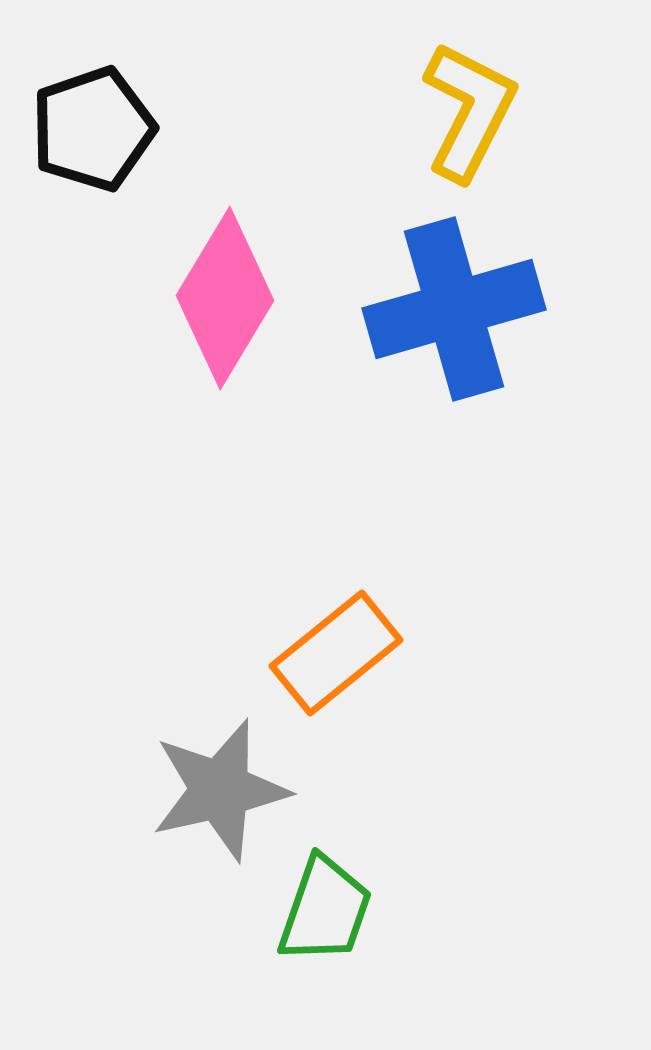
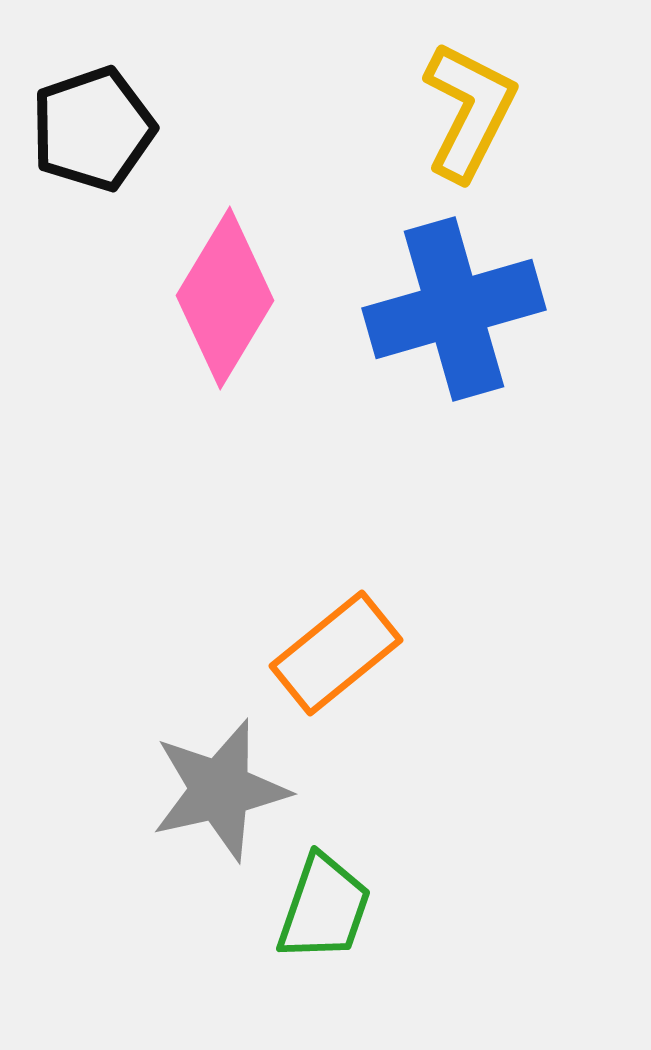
green trapezoid: moved 1 px left, 2 px up
